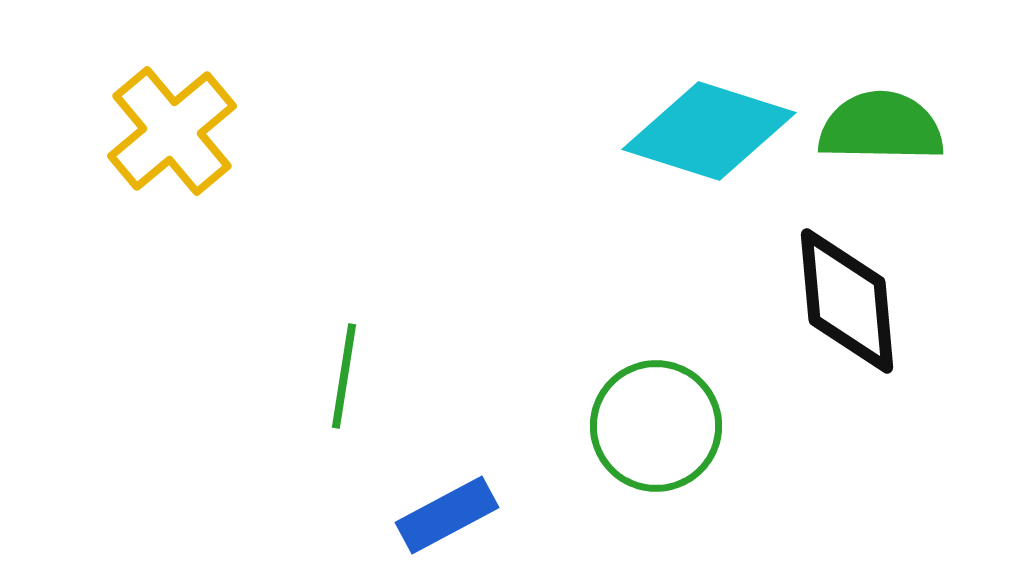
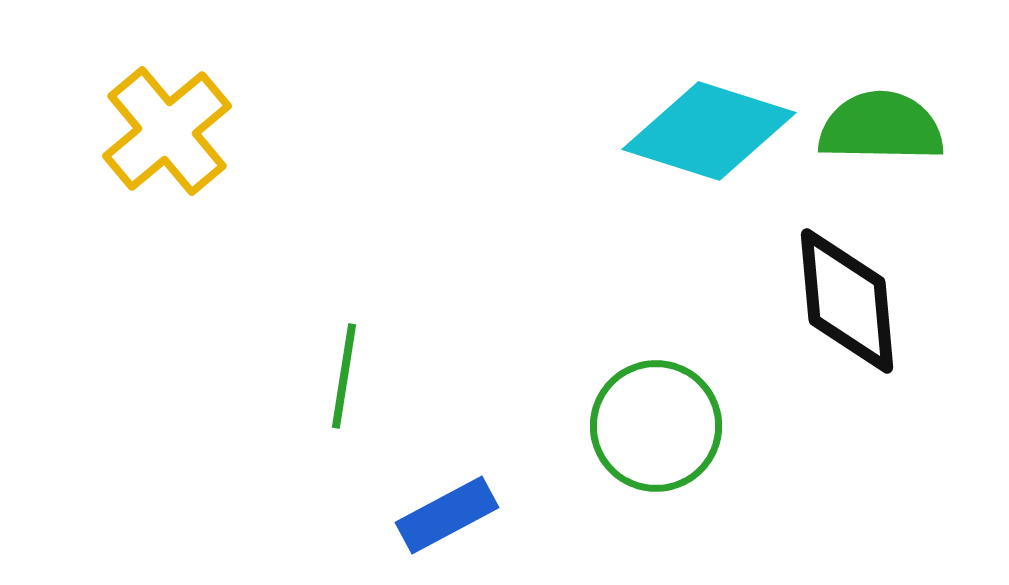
yellow cross: moved 5 px left
